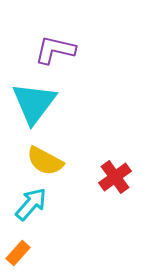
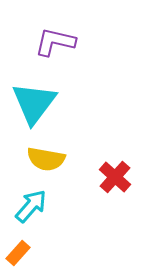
purple L-shape: moved 8 px up
yellow semicircle: moved 1 px right, 2 px up; rotated 18 degrees counterclockwise
red cross: rotated 12 degrees counterclockwise
cyan arrow: moved 2 px down
